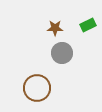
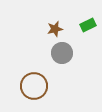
brown star: moved 1 px down; rotated 14 degrees counterclockwise
brown circle: moved 3 px left, 2 px up
